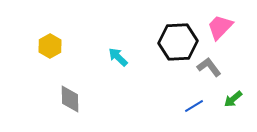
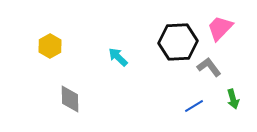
pink trapezoid: moved 1 px down
green arrow: rotated 66 degrees counterclockwise
